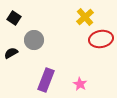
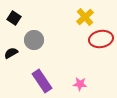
purple rectangle: moved 4 px left, 1 px down; rotated 55 degrees counterclockwise
pink star: rotated 24 degrees counterclockwise
